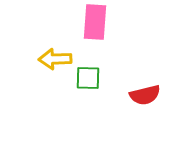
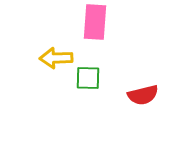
yellow arrow: moved 1 px right, 1 px up
red semicircle: moved 2 px left
